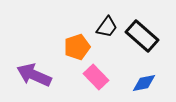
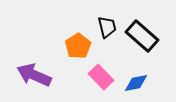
black trapezoid: rotated 50 degrees counterclockwise
orange pentagon: moved 1 px right, 1 px up; rotated 15 degrees counterclockwise
pink rectangle: moved 5 px right
blue diamond: moved 8 px left
